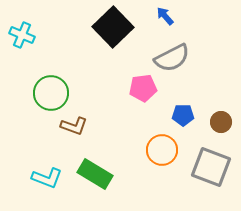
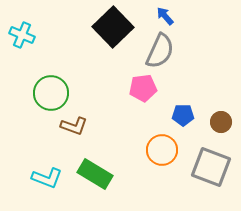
gray semicircle: moved 12 px left, 7 px up; rotated 39 degrees counterclockwise
